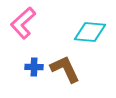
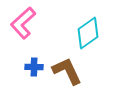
cyan diamond: moved 2 px left, 1 px down; rotated 40 degrees counterclockwise
brown L-shape: moved 2 px right, 2 px down
